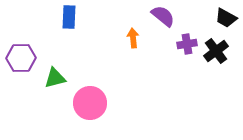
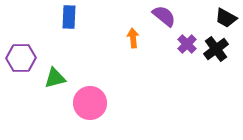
purple semicircle: moved 1 px right
purple cross: rotated 36 degrees counterclockwise
black cross: moved 2 px up
